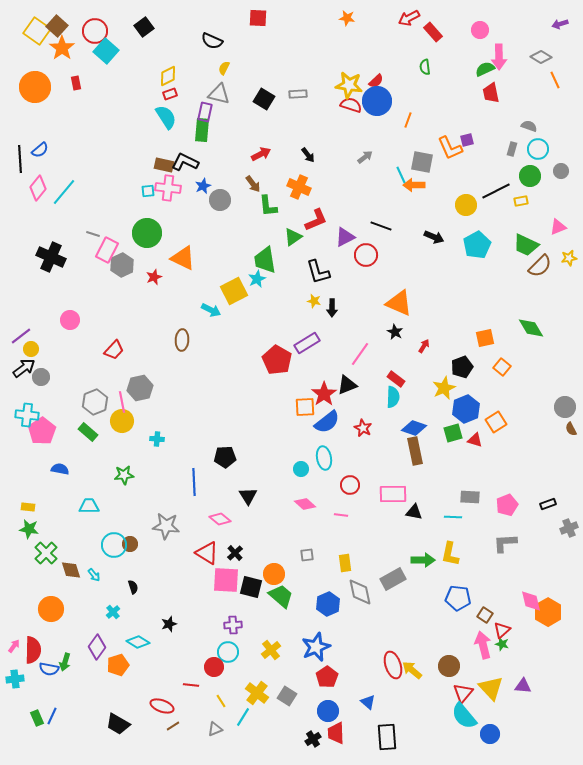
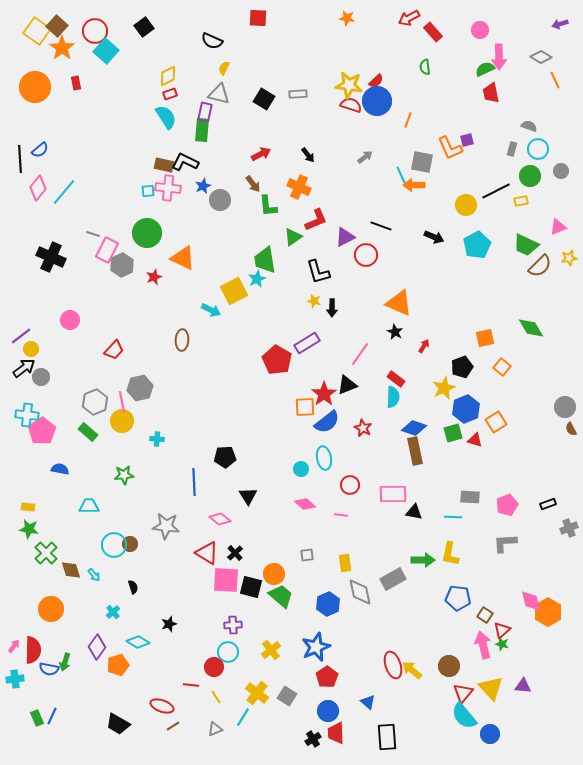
yellow line at (221, 701): moved 5 px left, 4 px up
